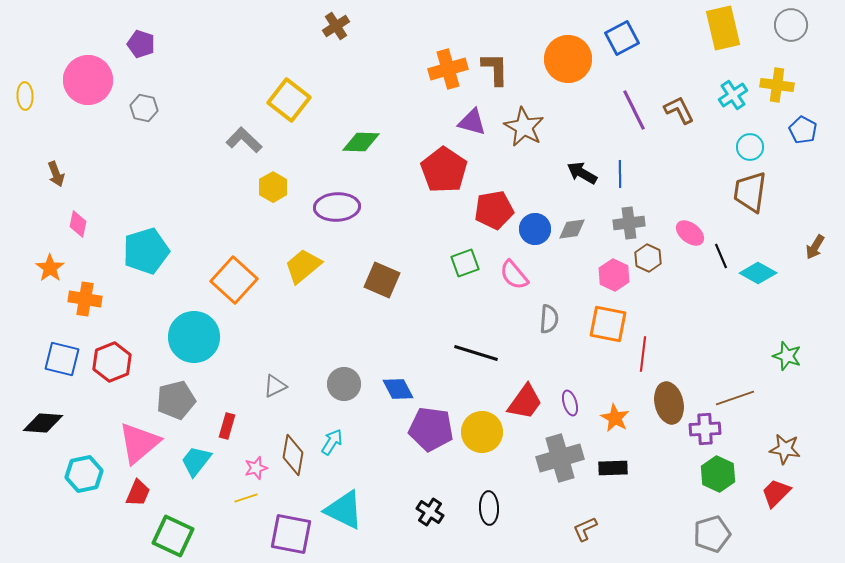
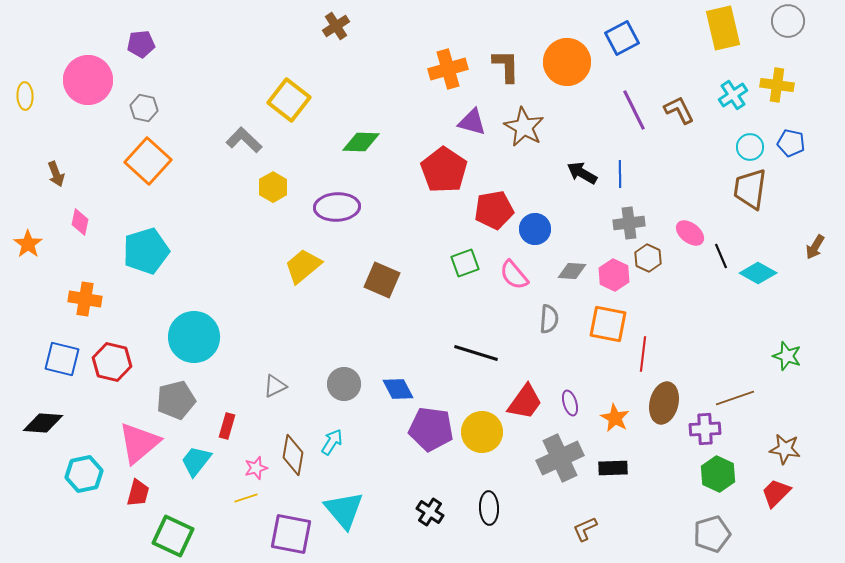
gray circle at (791, 25): moved 3 px left, 4 px up
purple pentagon at (141, 44): rotated 24 degrees counterclockwise
orange circle at (568, 59): moved 1 px left, 3 px down
brown L-shape at (495, 69): moved 11 px right, 3 px up
blue pentagon at (803, 130): moved 12 px left, 13 px down; rotated 16 degrees counterclockwise
brown trapezoid at (750, 192): moved 3 px up
pink diamond at (78, 224): moved 2 px right, 2 px up
gray diamond at (572, 229): moved 42 px down; rotated 12 degrees clockwise
orange star at (50, 268): moved 22 px left, 24 px up
orange square at (234, 280): moved 86 px left, 119 px up
red hexagon at (112, 362): rotated 24 degrees counterclockwise
brown ellipse at (669, 403): moved 5 px left; rotated 27 degrees clockwise
gray cross at (560, 458): rotated 9 degrees counterclockwise
red trapezoid at (138, 493): rotated 8 degrees counterclockwise
cyan triangle at (344, 510): rotated 24 degrees clockwise
